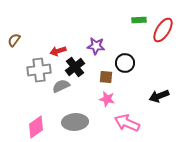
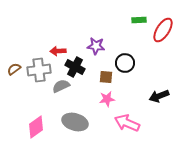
brown semicircle: moved 29 px down; rotated 16 degrees clockwise
red arrow: rotated 14 degrees clockwise
black cross: rotated 24 degrees counterclockwise
pink star: rotated 21 degrees counterclockwise
gray ellipse: rotated 20 degrees clockwise
